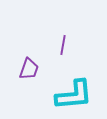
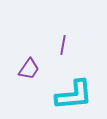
purple trapezoid: rotated 15 degrees clockwise
